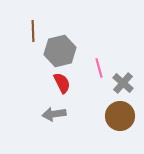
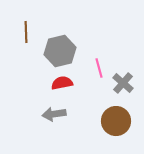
brown line: moved 7 px left, 1 px down
red semicircle: rotated 75 degrees counterclockwise
brown circle: moved 4 px left, 5 px down
